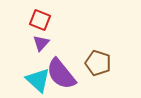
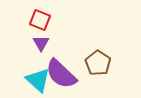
purple triangle: rotated 12 degrees counterclockwise
brown pentagon: rotated 15 degrees clockwise
purple semicircle: rotated 8 degrees counterclockwise
